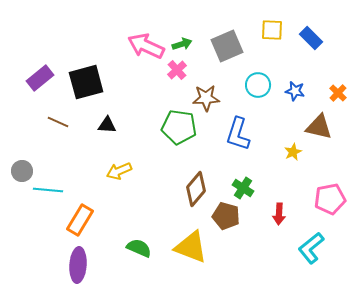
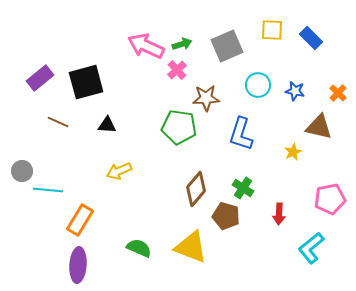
blue L-shape: moved 3 px right
